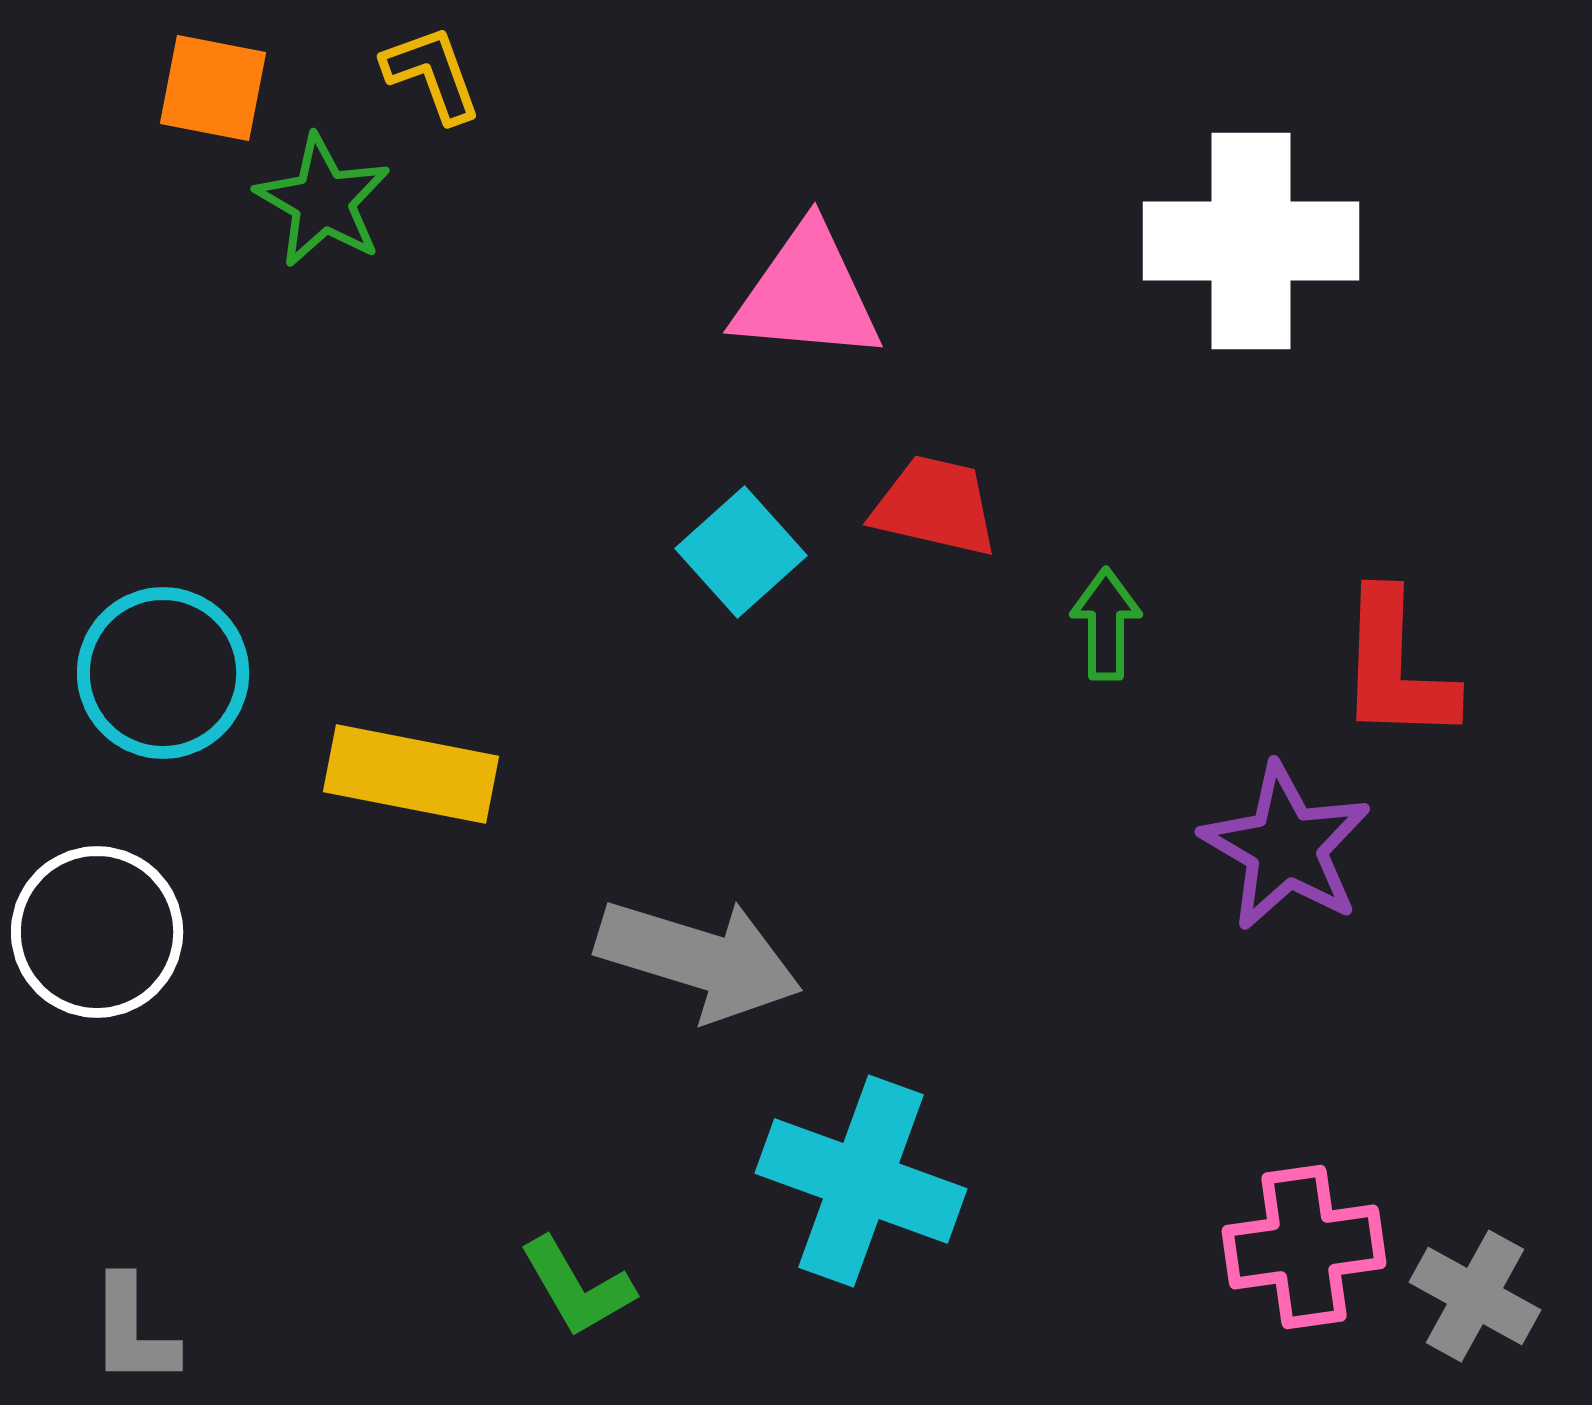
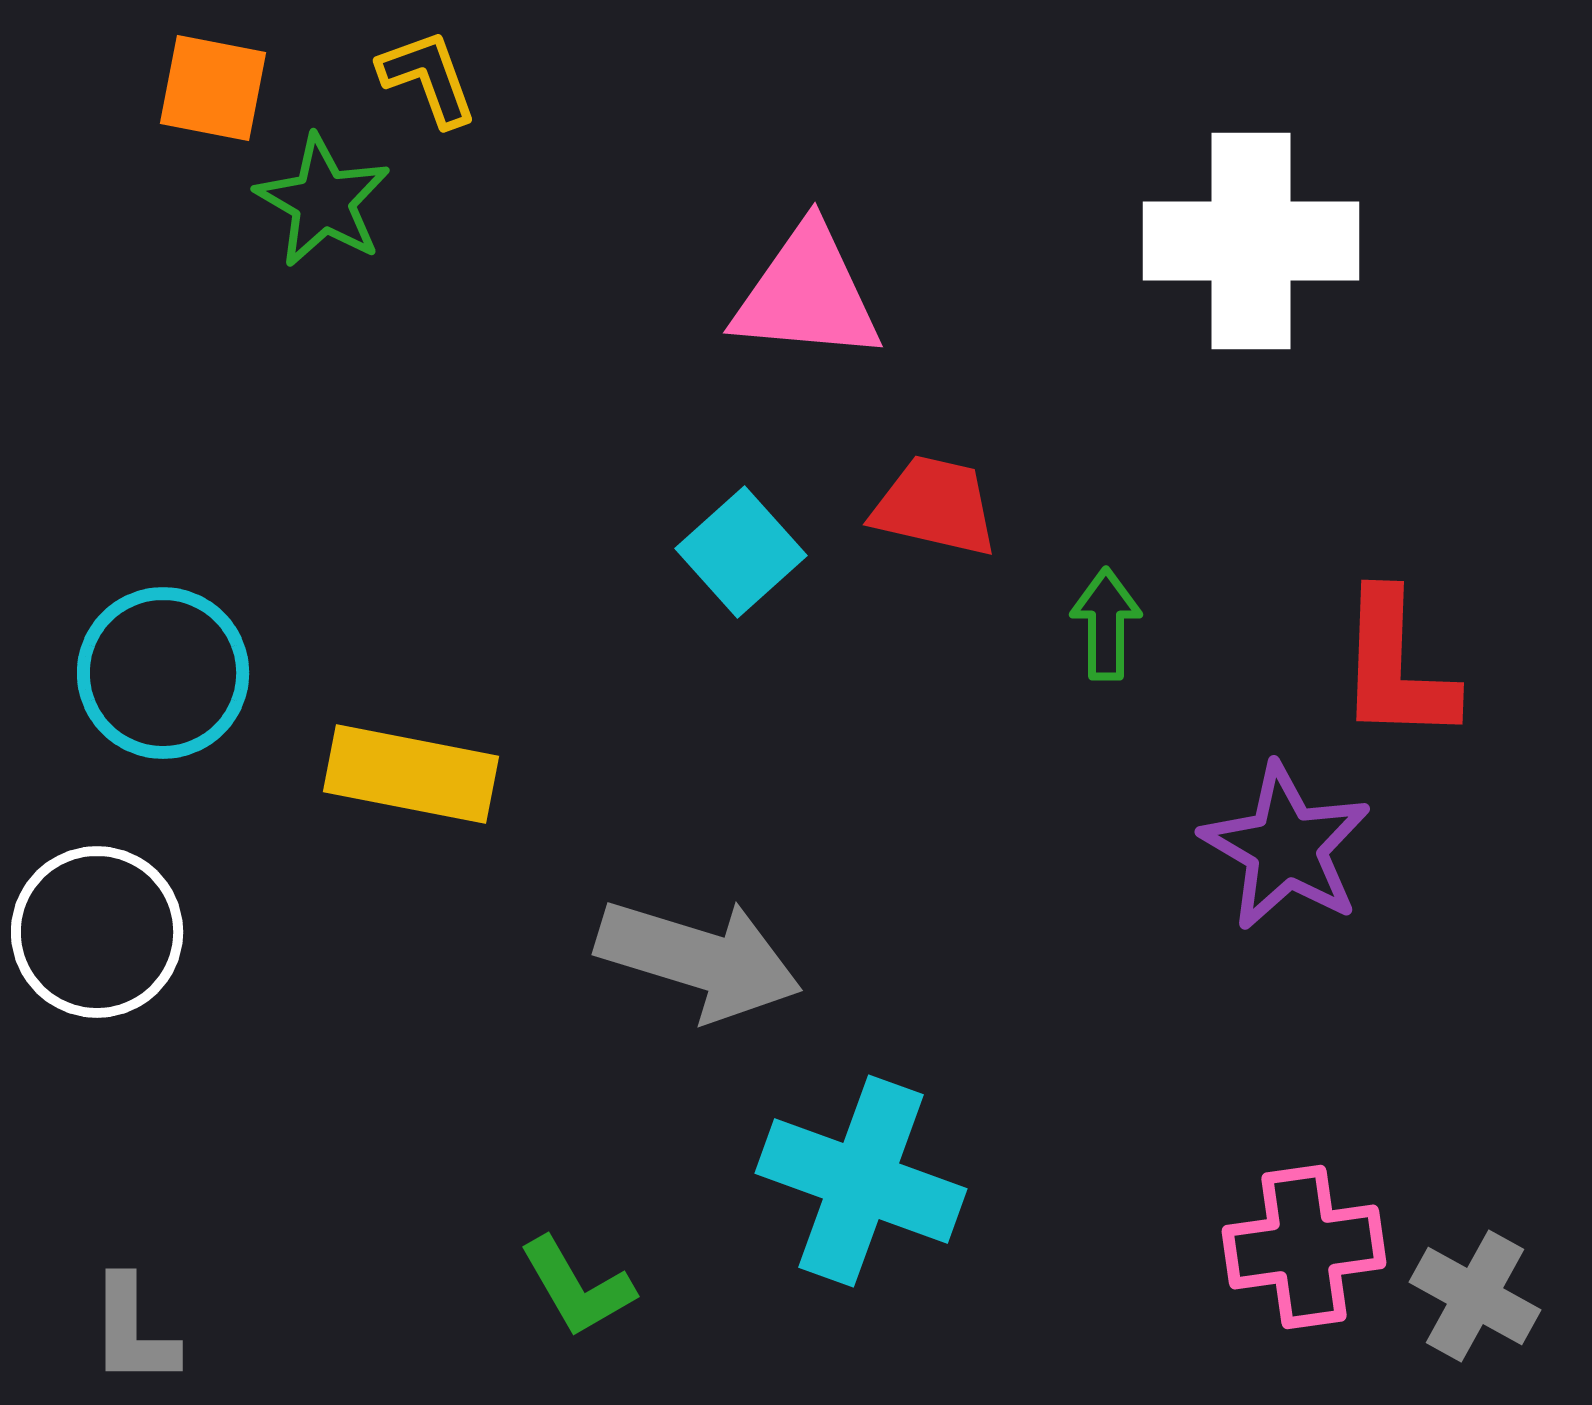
yellow L-shape: moved 4 px left, 4 px down
